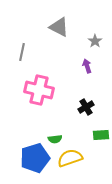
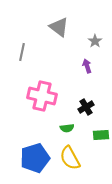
gray triangle: rotated 10 degrees clockwise
pink cross: moved 3 px right, 6 px down
green semicircle: moved 12 px right, 11 px up
yellow semicircle: rotated 100 degrees counterclockwise
